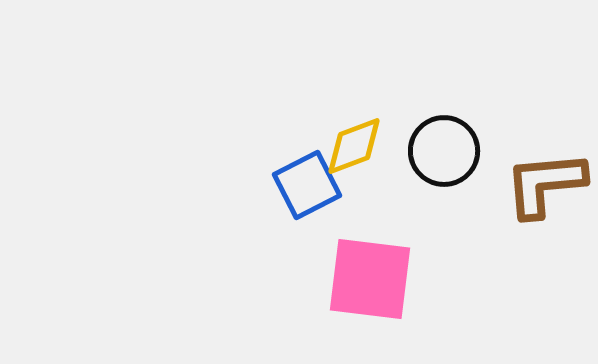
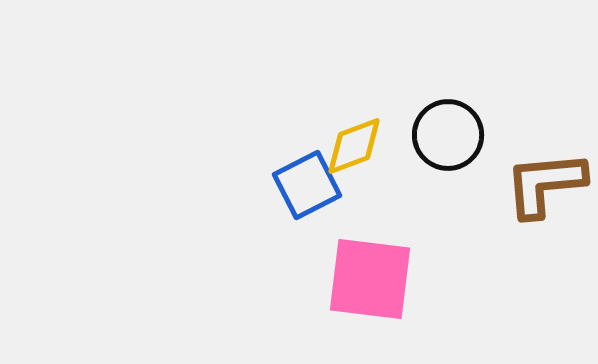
black circle: moved 4 px right, 16 px up
